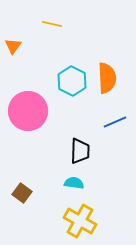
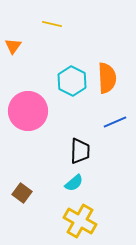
cyan semicircle: rotated 132 degrees clockwise
